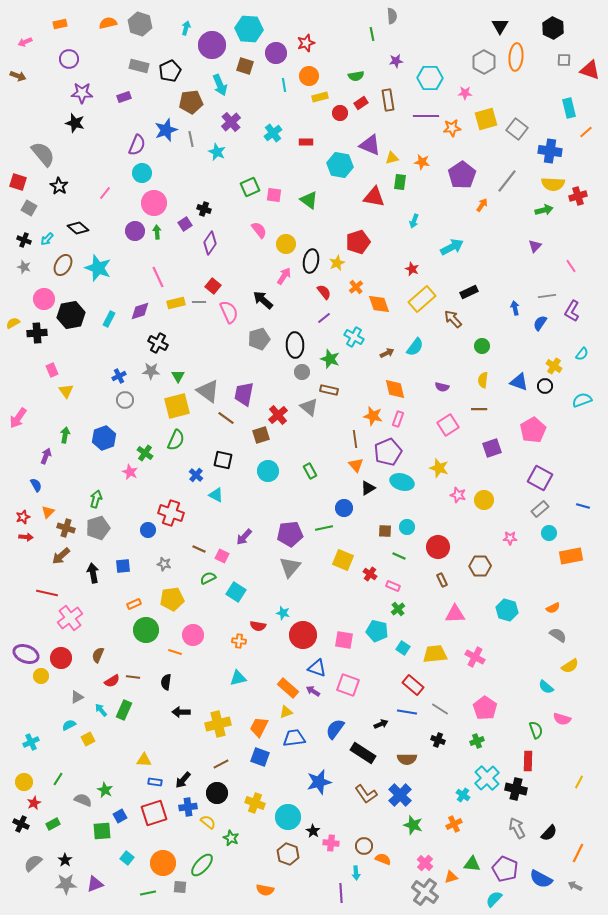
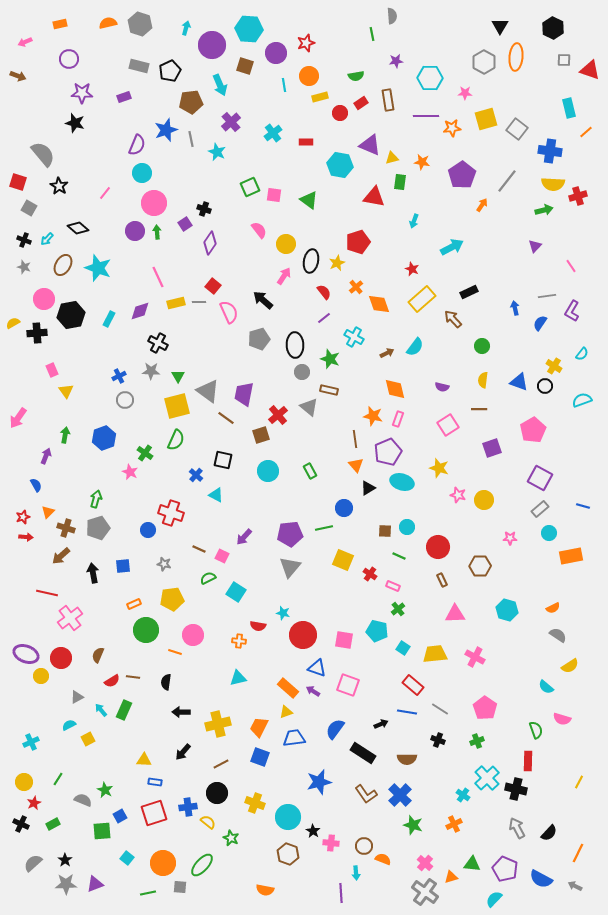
black arrow at (183, 780): moved 28 px up
